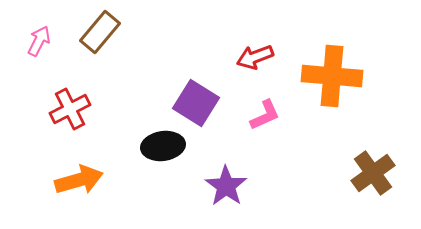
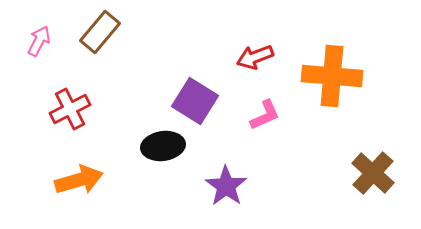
purple square: moved 1 px left, 2 px up
brown cross: rotated 12 degrees counterclockwise
